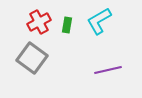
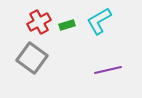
green rectangle: rotated 63 degrees clockwise
